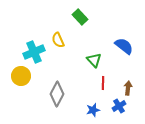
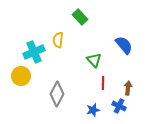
yellow semicircle: rotated 28 degrees clockwise
blue semicircle: moved 1 px up; rotated 12 degrees clockwise
blue cross: rotated 32 degrees counterclockwise
